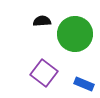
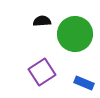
purple square: moved 2 px left, 1 px up; rotated 20 degrees clockwise
blue rectangle: moved 1 px up
